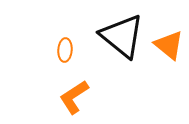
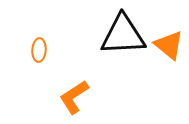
black triangle: moved 1 px right, 1 px up; rotated 42 degrees counterclockwise
orange ellipse: moved 26 px left
